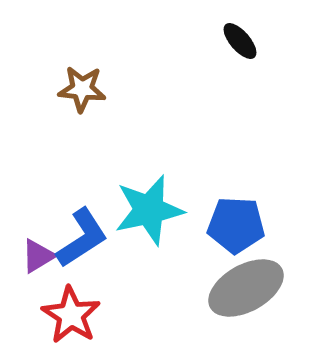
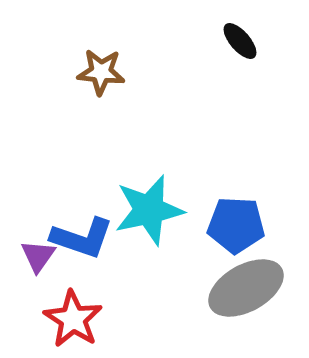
brown star: moved 19 px right, 17 px up
blue L-shape: rotated 52 degrees clockwise
purple triangle: rotated 24 degrees counterclockwise
red star: moved 2 px right, 4 px down
